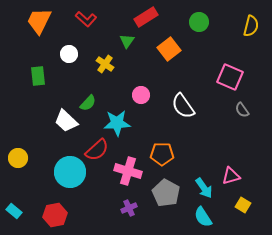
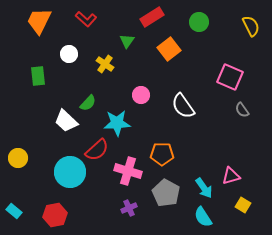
red rectangle: moved 6 px right
yellow semicircle: rotated 40 degrees counterclockwise
